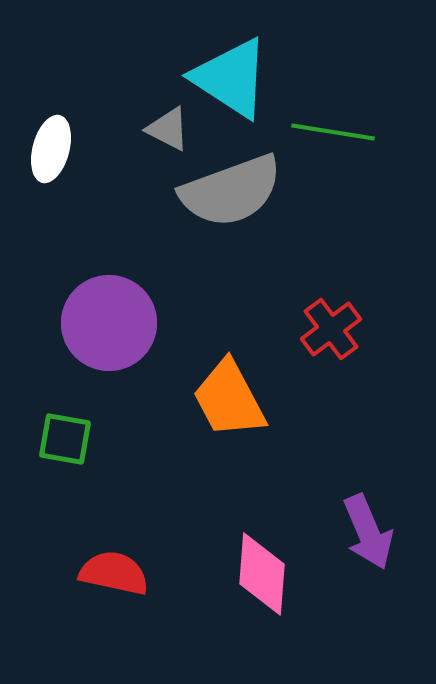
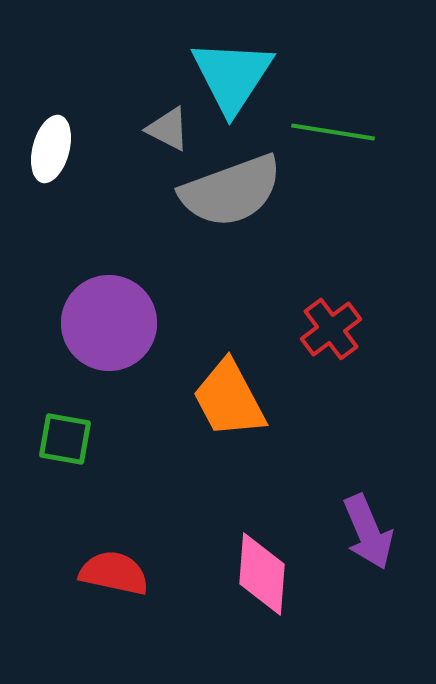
cyan triangle: moved 1 px right, 2 px up; rotated 30 degrees clockwise
